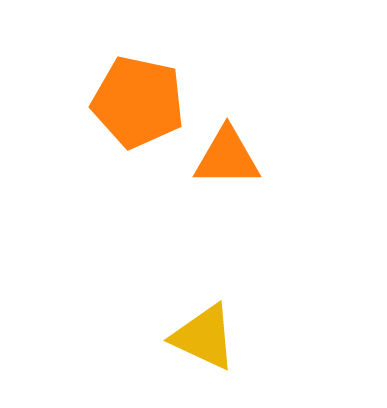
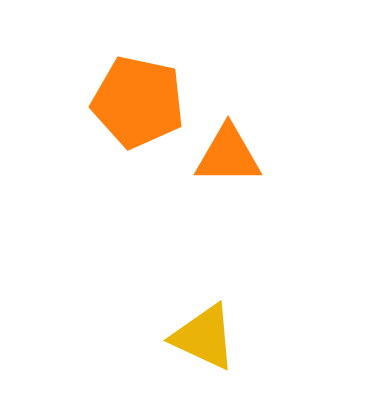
orange triangle: moved 1 px right, 2 px up
